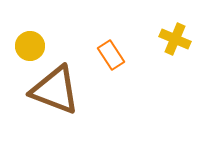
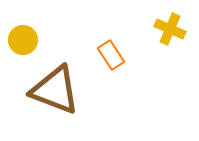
yellow cross: moved 5 px left, 10 px up
yellow circle: moved 7 px left, 6 px up
